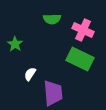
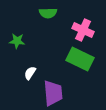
green semicircle: moved 4 px left, 6 px up
green star: moved 2 px right, 3 px up; rotated 28 degrees counterclockwise
white semicircle: moved 1 px up
